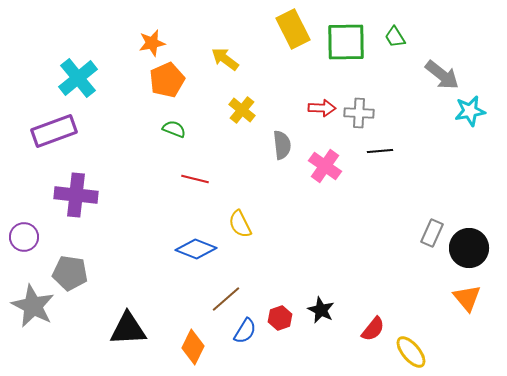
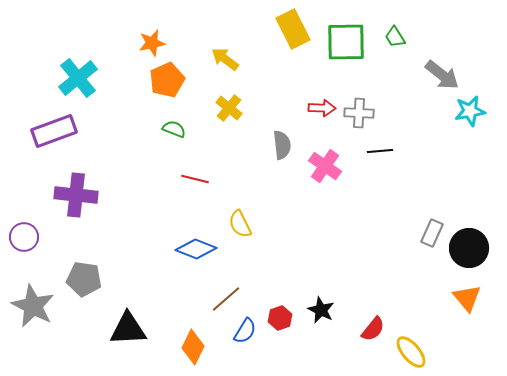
yellow cross: moved 13 px left, 2 px up
gray pentagon: moved 14 px right, 6 px down
